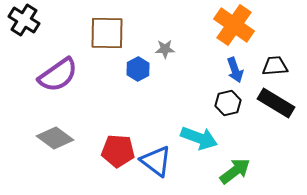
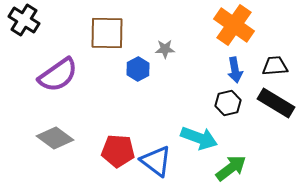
blue arrow: rotated 10 degrees clockwise
green arrow: moved 4 px left, 3 px up
